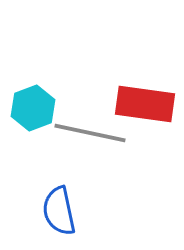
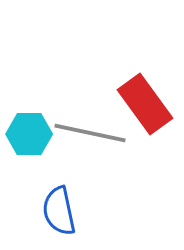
red rectangle: rotated 46 degrees clockwise
cyan hexagon: moved 4 px left, 26 px down; rotated 21 degrees clockwise
